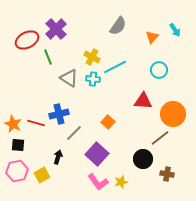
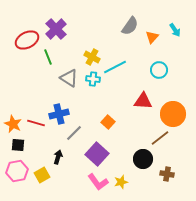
gray semicircle: moved 12 px right
